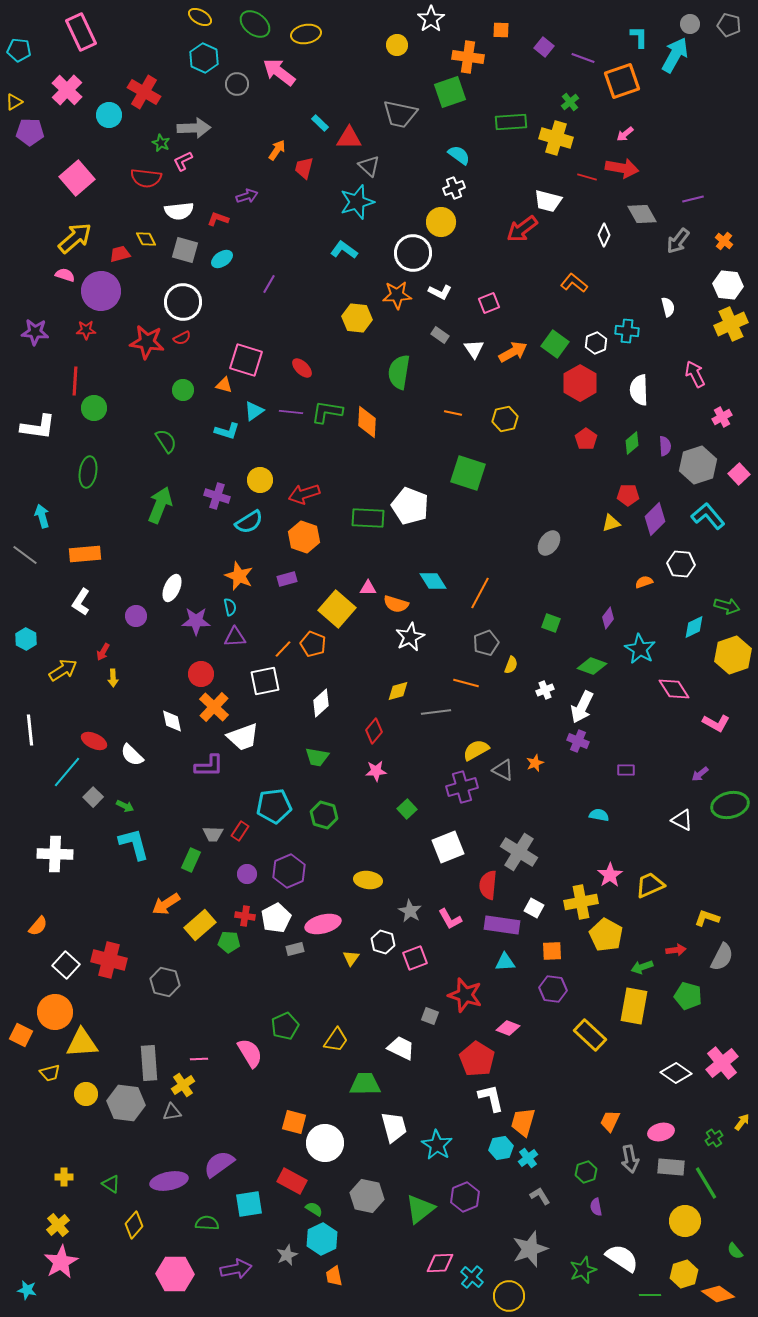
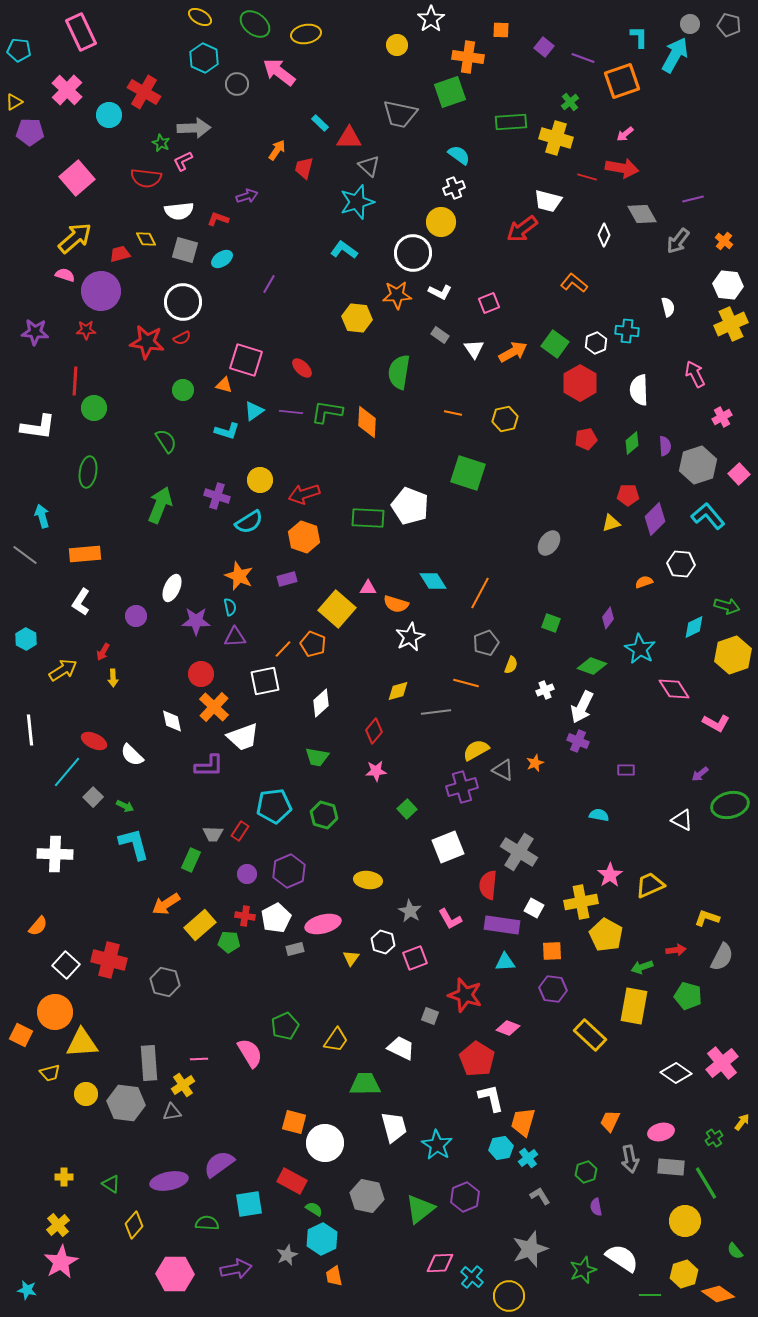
red pentagon at (586, 439): rotated 25 degrees clockwise
